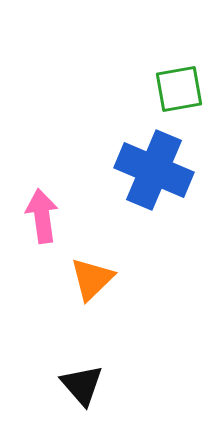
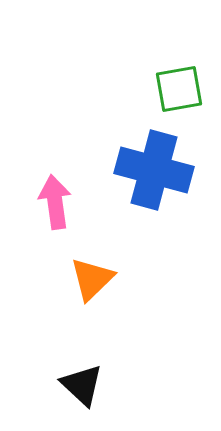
blue cross: rotated 8 degrees counterclockwise
pink arrow: moved 13 px right, 14 px up
black triangle: rotated 6 degrees counterclockwise
